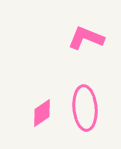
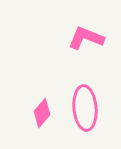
pink diamond: rotated 16 degrees counterclockwise
